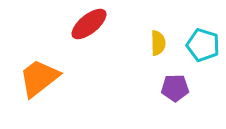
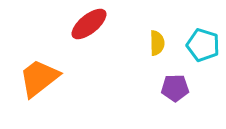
yellow semicircle: moved 1 px left
